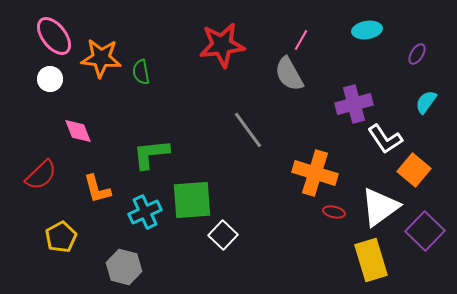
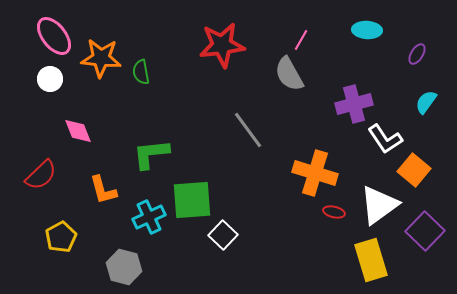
cyan ellipse: rotated 12 degrees clockwise
orange L-shape: moved 6 px right, 1 px down
white triangle: moved 1 px left, 2 px up
cyan cross: moved 4 px right, 5 px down
